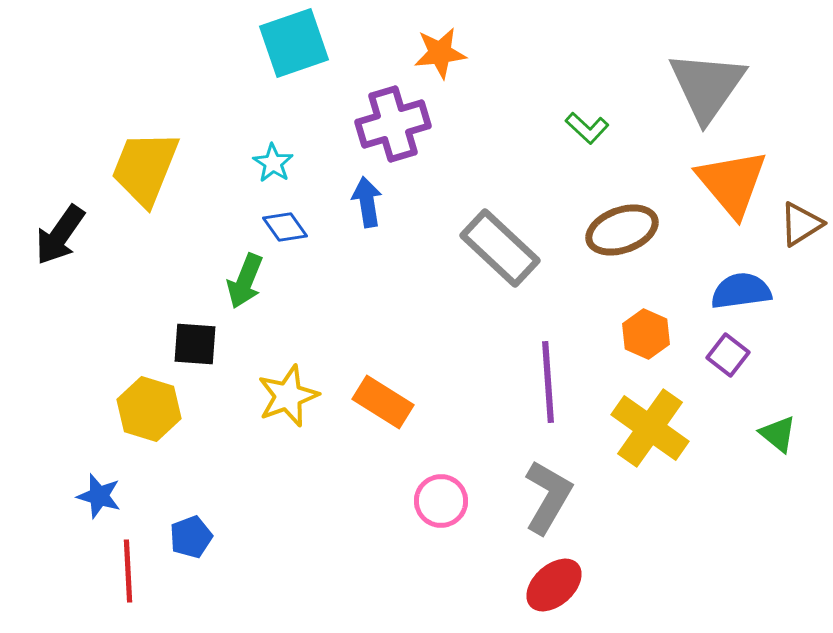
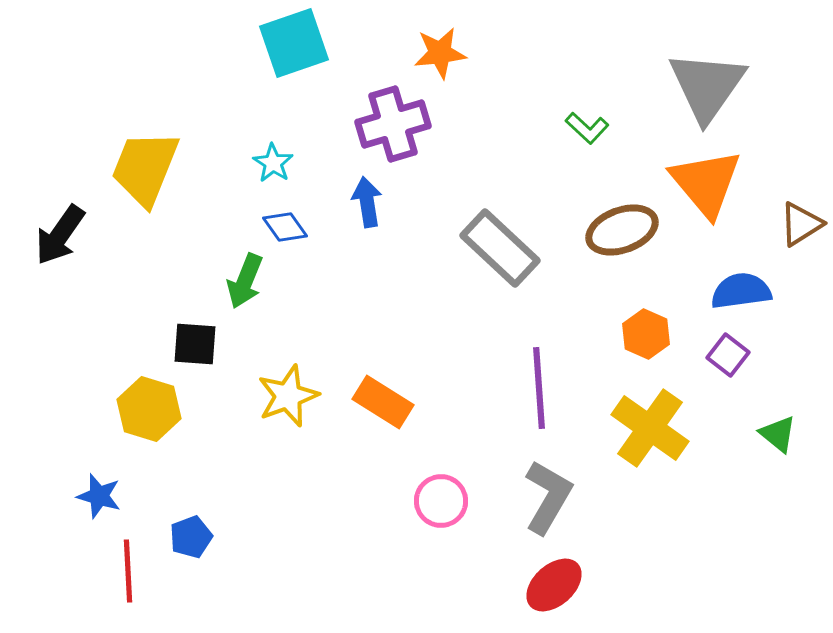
orange triangle: moved 26 px left
purple line: moved 9 px left, 6 px down
